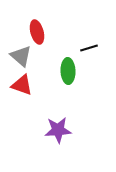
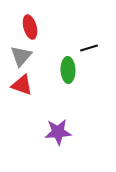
red ellipse: moved 7 px left, 5 px up
gray triangle: rotated 30 degrees clockwise
green ellipse: moved 1 px up
purple star: moved 2 px down
